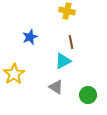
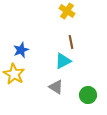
yellow cross: rotated 21 degrees clockwise
blue star: moved 9 px left, 13 px down
yellow star: rotated 10 degrees counterclockwise
